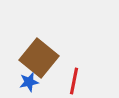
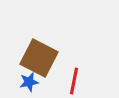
brown square: rotated 12 degrees counterclockwise
